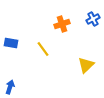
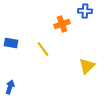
blue cross: moved 8 px left, 8 px up; rotated 32 degrees clockwise
yellow triangle: moved 1 px right, 1 px down
